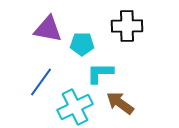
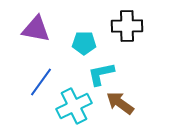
purple triangle: moved 12 px left
cyan pentagon: moved 2 px right, 1 px up
cyan L-shape: moved 1 px right, 1 px down; rotated 12 degrees counterclockwise
cyan cross: moved 1 px left, 1 px up
